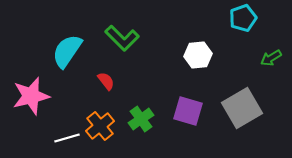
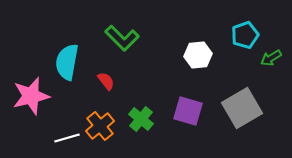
cyan pentagon: moved 2 px right, 17 px down
cyan semicircle: moved 11 px down; rotated 24 degrees counterclockwise
green cross: rotated 15 degrees counterclockwise
